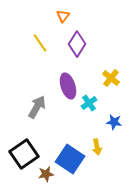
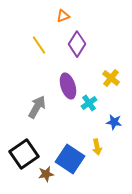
orange triangle: rotated 32 degrees clockwise
yellow line: moved 1 px left, 2 px down
